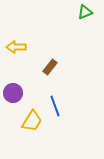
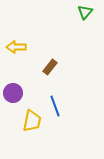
green triangle: rotated 28 degrees counterclockwise
yellow trapezoid: rotated 20 degrees counterclockwise
